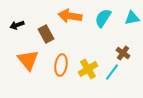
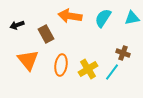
brown cross: rotated 16 degrees counterclockwise
